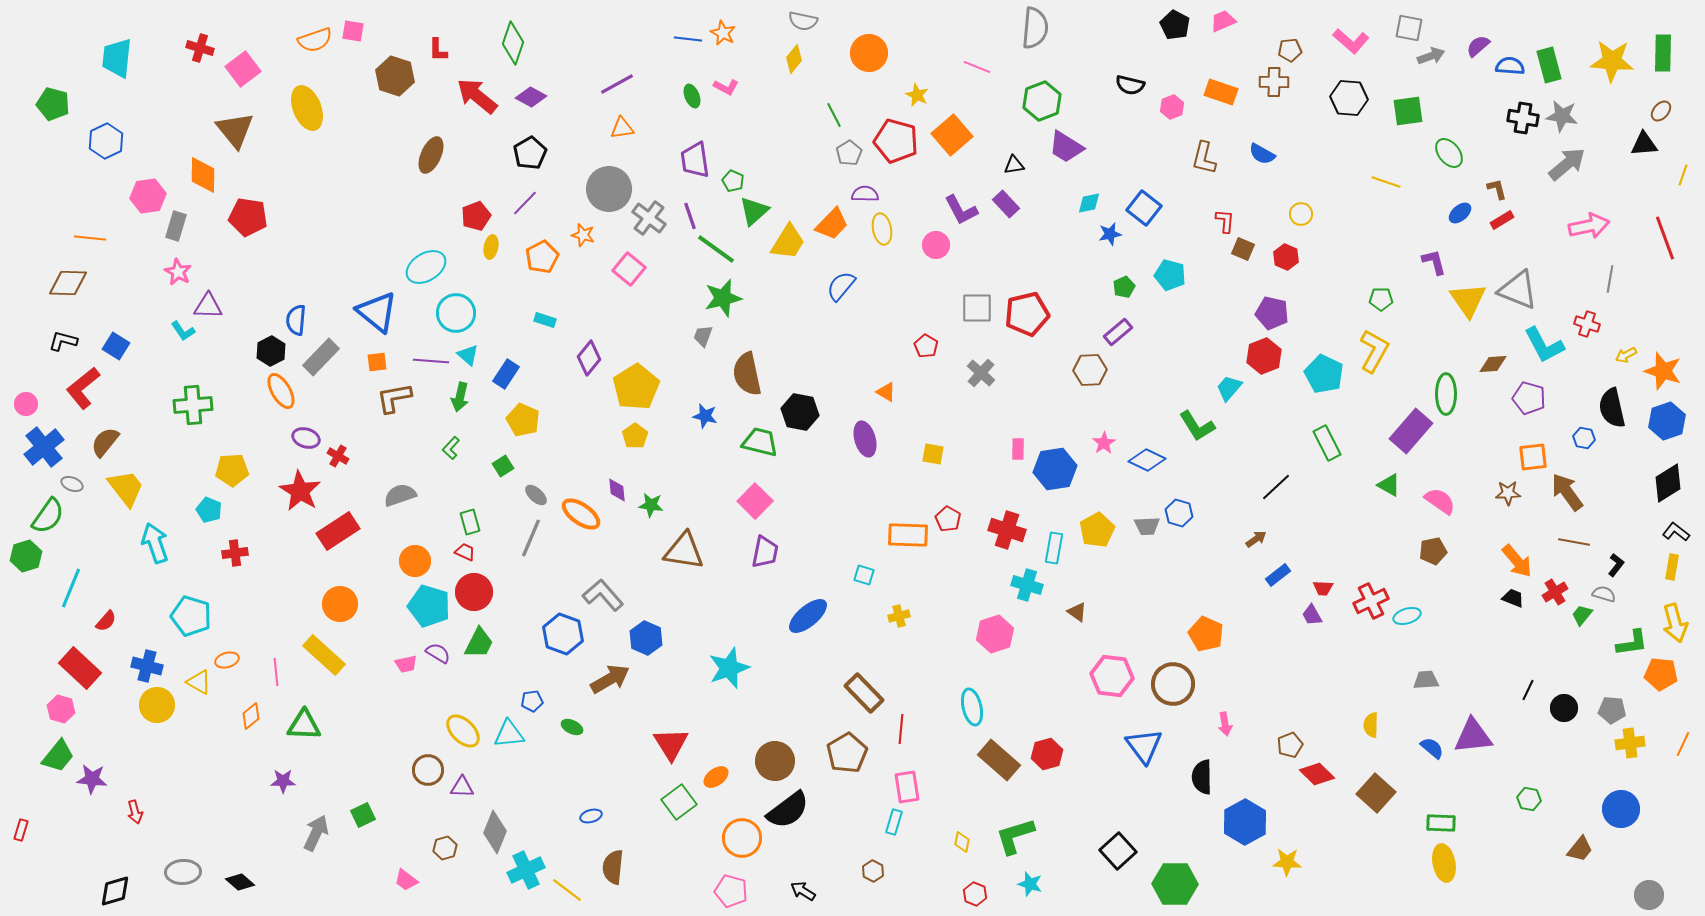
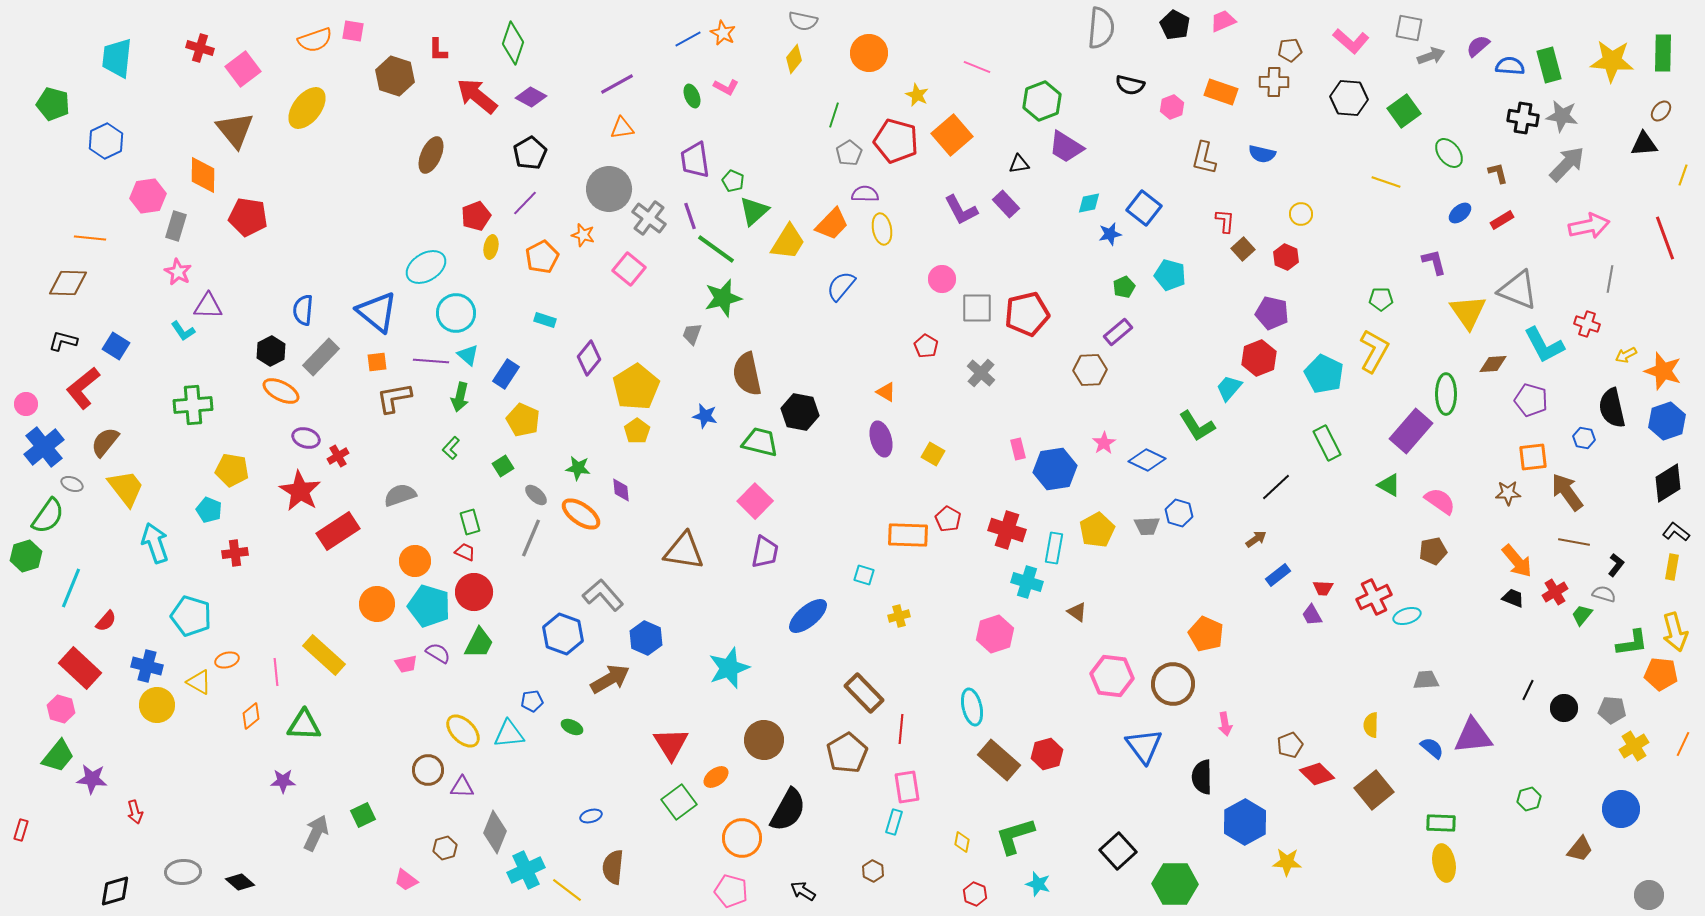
gray semicircle at (1035, 28): moved 66 px right
blue line at (688, 39): rotated 36 degrees counterclockwise
yellow ellipse at (307, 108): rotated 60 degrees clockwise
green square at (1408, 111): moved 4 px left; rotated 28 degrees counterclockwise
green line at (834, 115): rotated 45 degrees clockwise
blue semicircle at (1262, 154): rotated 16 degrees counterclockwise
gray arrow at (1567, 164): rotated 6 degrees counterclockwise
black triangle at (1014, 165): moved 5 px right, 1 px up
brown L-shape at (1497, 189): moved 1 px right, 16 px up
pink circle at (936, 245): moved 6 px right, 34 px down
brown square at (1243, 249): rotated 25 degrees clockwise
yellow triangle at (1468, 300): moved 12 px down
blue semicircle at (296, 320): moved 7 px right, 10 px up
gray trapezoid at (703, 336): moved 11 px left, 2 px up
red hexagon at (1264, 356): moved 5 px left, 2 px down
orange ellipse at (281, 391): rotated 33 degrees counterclockwise
purple pentagon at (1529, 398): moved 2 px right, 2 px down
yellow pentagon at (635, 436): moved 2 px right, 5 px up
purple ellipse at (865, 439): moved 16 px right
pink rectangle at (1018, 449): rotated 15 degrees counterclockwise
yellow square at (933, 454): rotated 20 degrees clockwise
red cross at (338, 456): rotated 30 degrees clockwise
yellow pentagon at (232, 470): rotated 12 degrees clockwise
purple diamond at (617, 490): moved 4 px right
green star at (651, 505): moved 73 px left, 37 px up
cyan cross at (1027, 585): moved 3 px up
red cross at (1371, 601): moved 3 px right, 4 px up
orange circle at (340, 604): moved 37 px right
yellow arrow at (1675, 623): moved 9 px down
yellow cross at (1630, 743): moved 4 px right, 3 px down; rotated 24 degrees counterclockwise
brown circle at (775, 761): moved 11 px left, 21 px up
brown square at (1376, 793): moved 2 px left, 3 px up; rotated 9 degrees clockwise
green hexagon at (1529, 799): rotated 25 degrees counterclockwise
black semicircle at (788, 810): rotated 24 degrees counterclockwise
cyan star at (1030, 884): moved 8 px right
